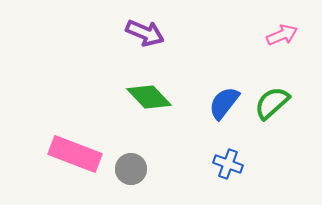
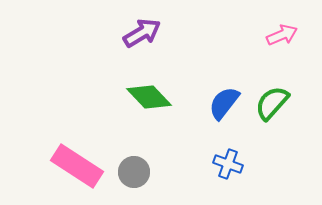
purple arrow: moved 3 px left; rotated 54 degrees counterclockwise
green semicircle: rotated 6 degrees counterclockwise
pink rectangle: moved 2 px right, 12 px down; rotated 12 degrees clockwise
gray circle: moved 3 px right, 3 px down
